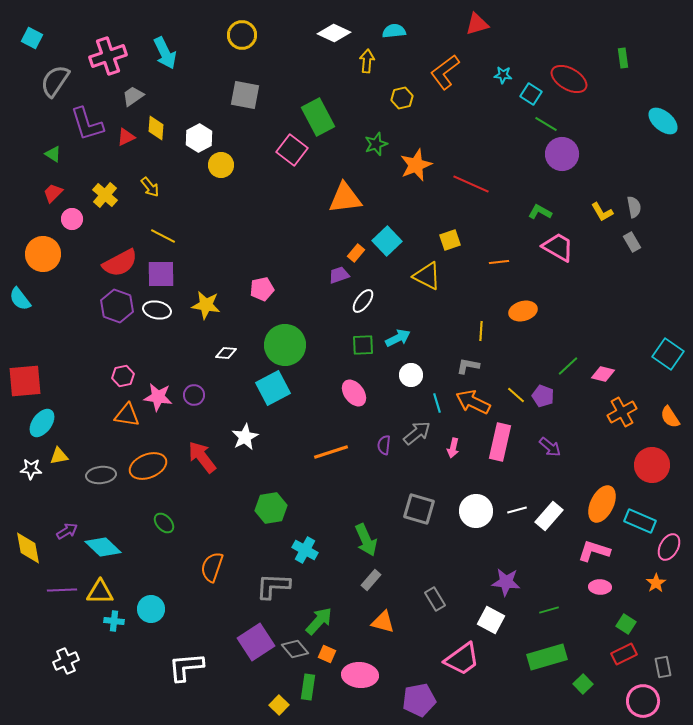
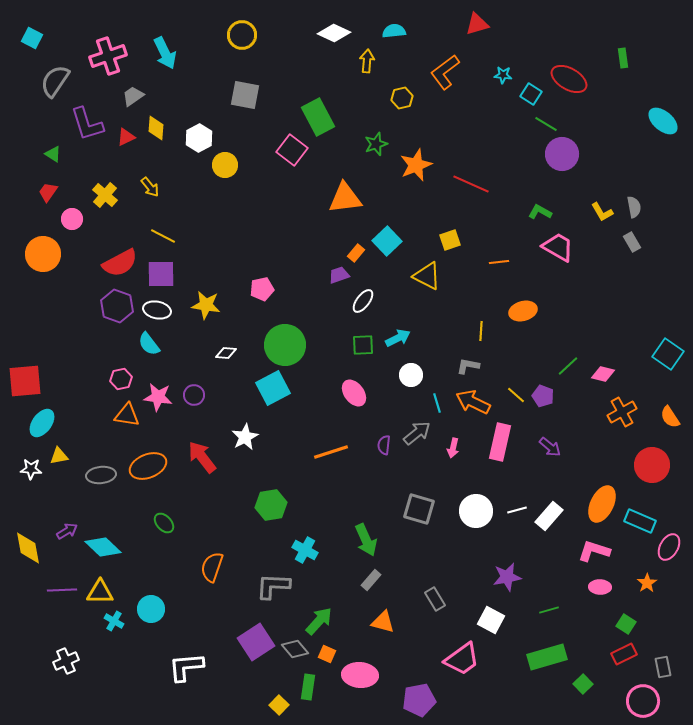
yellow circle at (221, 165): moved 4 px right
red trapezoid at (53, 193): moved 5 px left, 1 px up; rotated 10 degrees counterclockwise
cyan semicircle at (20, 299): moved 129 px right, 45 px down
pink hexagon at (123, 376): moved 2 px left, 3 px down
green hexagon at (271, 508): moved 3 px up
purple star at (506, 582): moved 1 px right, 5 px up; rotated 16 degrees counterclockwise
orange star at (656, 583): moved 9 px left
cyan cross at (114, 621): rotated 24 degrees clockwise
